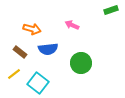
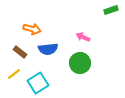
pink arrow: moved 11 px right, 12 px down
green circle: moved 1 px left
cyan square: rotated 20 degrees clockwise
